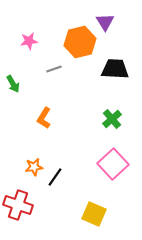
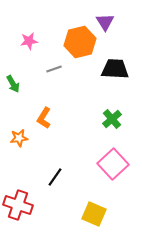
orange star: moved 15 px left, 29 px up
